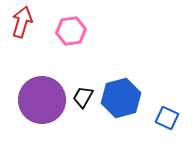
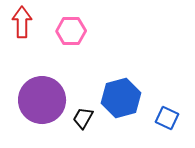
red arrow: rotated 16 degrees counterclockwise
pink hexagon: rotated 8 degrees clockwise
black trapezoid: moved 21 px down
